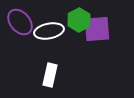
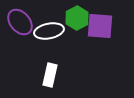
green hexagon: moved 2 px left, 2 px up
purple square: moved 3 px right, 3 px up; rotated 8 degrees clockwise
